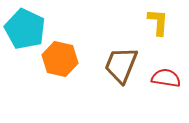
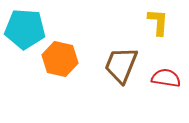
cyan pentagon: rotated 21 degrees counterclockwise
